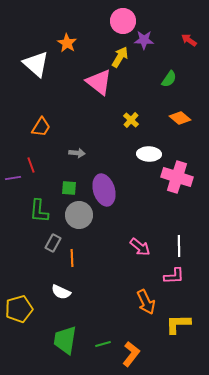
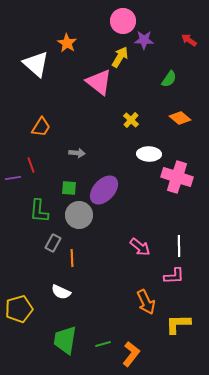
purple ellipse: rotated 60 degrees clockwise
